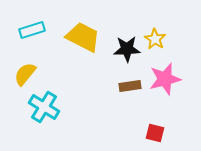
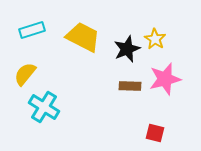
black star: rotated 20 degrees counterclockwise
brown rectangle: rotated 10 degrees clockwise
